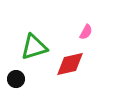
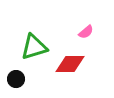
pink semicircle: rotated 21 degrees clockwise
red diamond: rotated 12 degrees clockwise
